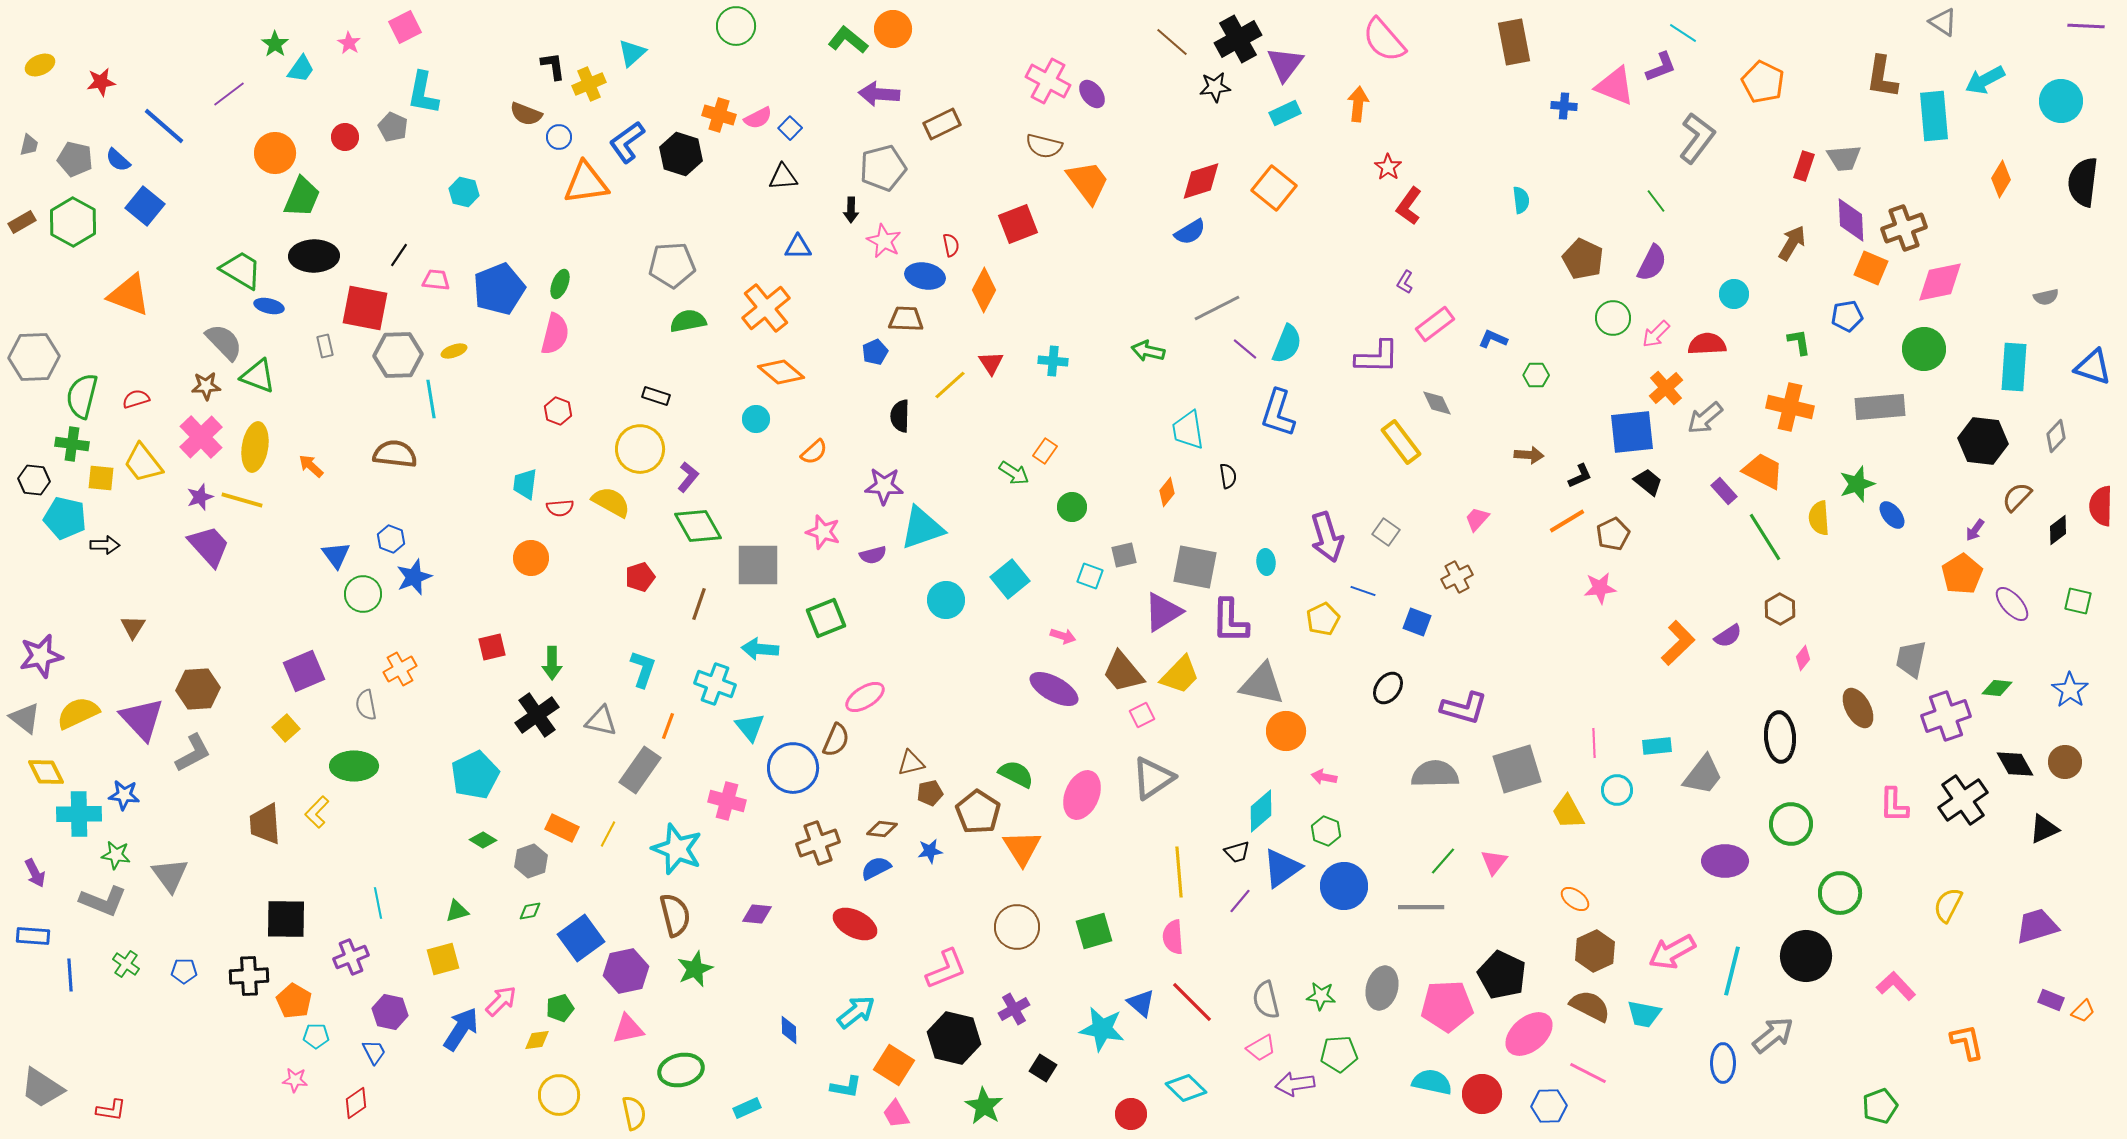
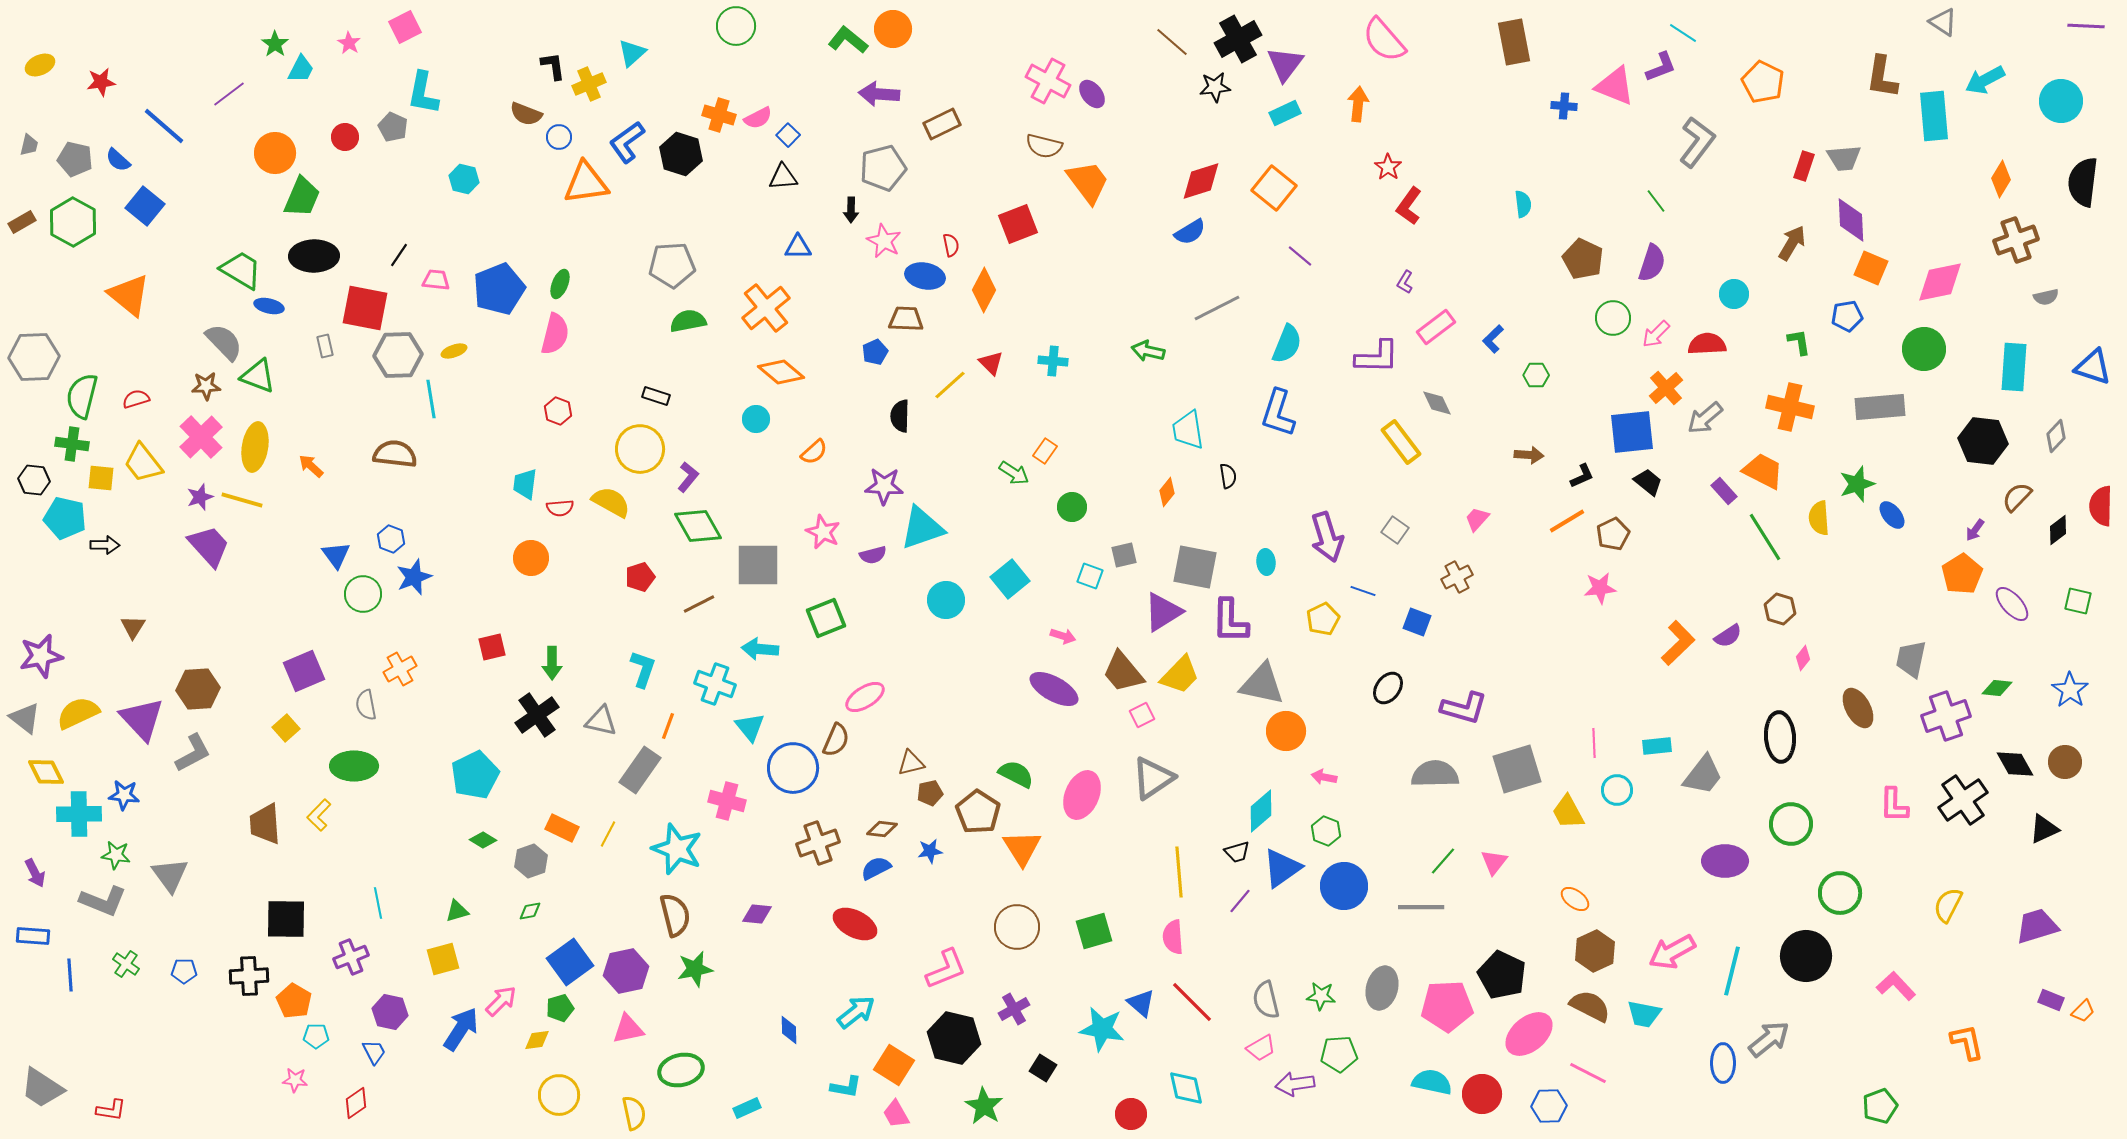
cyan trapezoid at (301, 69): rotated 8 degrees counterclockwise
blue square at (790, 128): moved 2 px left, 7 px down
gray L-shape at (1697, 138): moved 4 px down
cyan hexagon at (464, 192): moved 13 px up
cyan semicircle at (1521, 200): moved 2 px right, 4 px down
brown cross at (1904, 228): moved 112 px right, 12 px down
purple semicircle at (1652, 263): rotated 9 degrees counterclockwise
orange triangle at (129, 295): rotated 18 degrees clockwise
pink rectangle at (1435, 324): moved 1 px right, 3 px down
blue L-shape at (1493, 339): rotated 68 degrees counterclockwise
purple line at (1245, 349): moved 55 px right, 93 px up
red triangle at (991, 363): rotated 12 degrees counterclockwise
black L-shape at (1580, 476): moved 2 px right
pink star at (823, 532): rotated 8 degrees clockwise
gray square at (1386, 532): moved 9 px right, 2 px up
brown line at (699, 604): rotated 44 degrees clockwise
brown hexagon at (1780, 609): rotated 12 degrees counterclockwise
yellow L-shape at (317, 812): moved 2 px right, 3 px down
blue square at (581, 938): moved 11 px left, 24 px down
green star at (695, 969): rotated 12 degrees clockwise
gray arrow at (1773, 1035): moved 4 px left, 4 px down
cyan diamond at (1186, 1088): rotated 33 degrees clockwise
